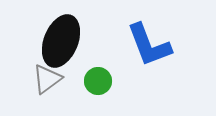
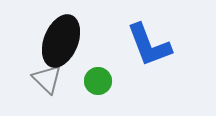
gray triangle: rotated 40 degrees counterclockwise
